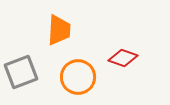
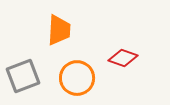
gray square: moved 2 px right, 4 px down
orange circle: moved 1 px left, 1 px down
